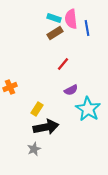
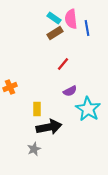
cyan rectangle: rotated 16 degrees clockwise
purple semicircle: moved 1 px left, 1 px down
yellow rectangle: rotated 32 degrees counterclockwise
black arrow: moved 3 px right
